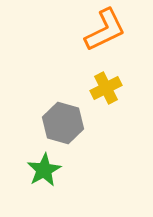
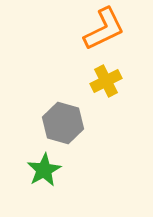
orange L-shape: moved 1 px left, 1 px up
yellow cross: moved 7 px up
